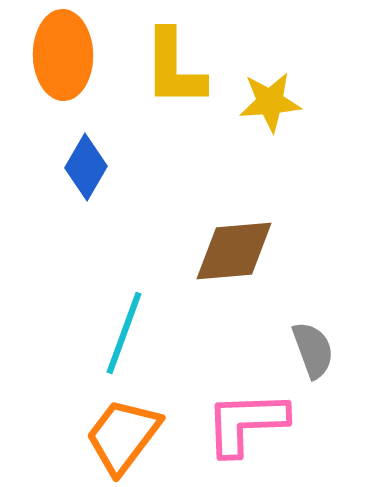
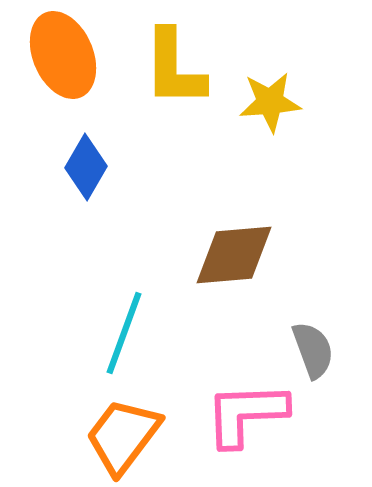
orange ellipse: rotated 22 degrees counterclockwise
brown diamond: moved 4 px down
pink L-shape: moved 9 px up
